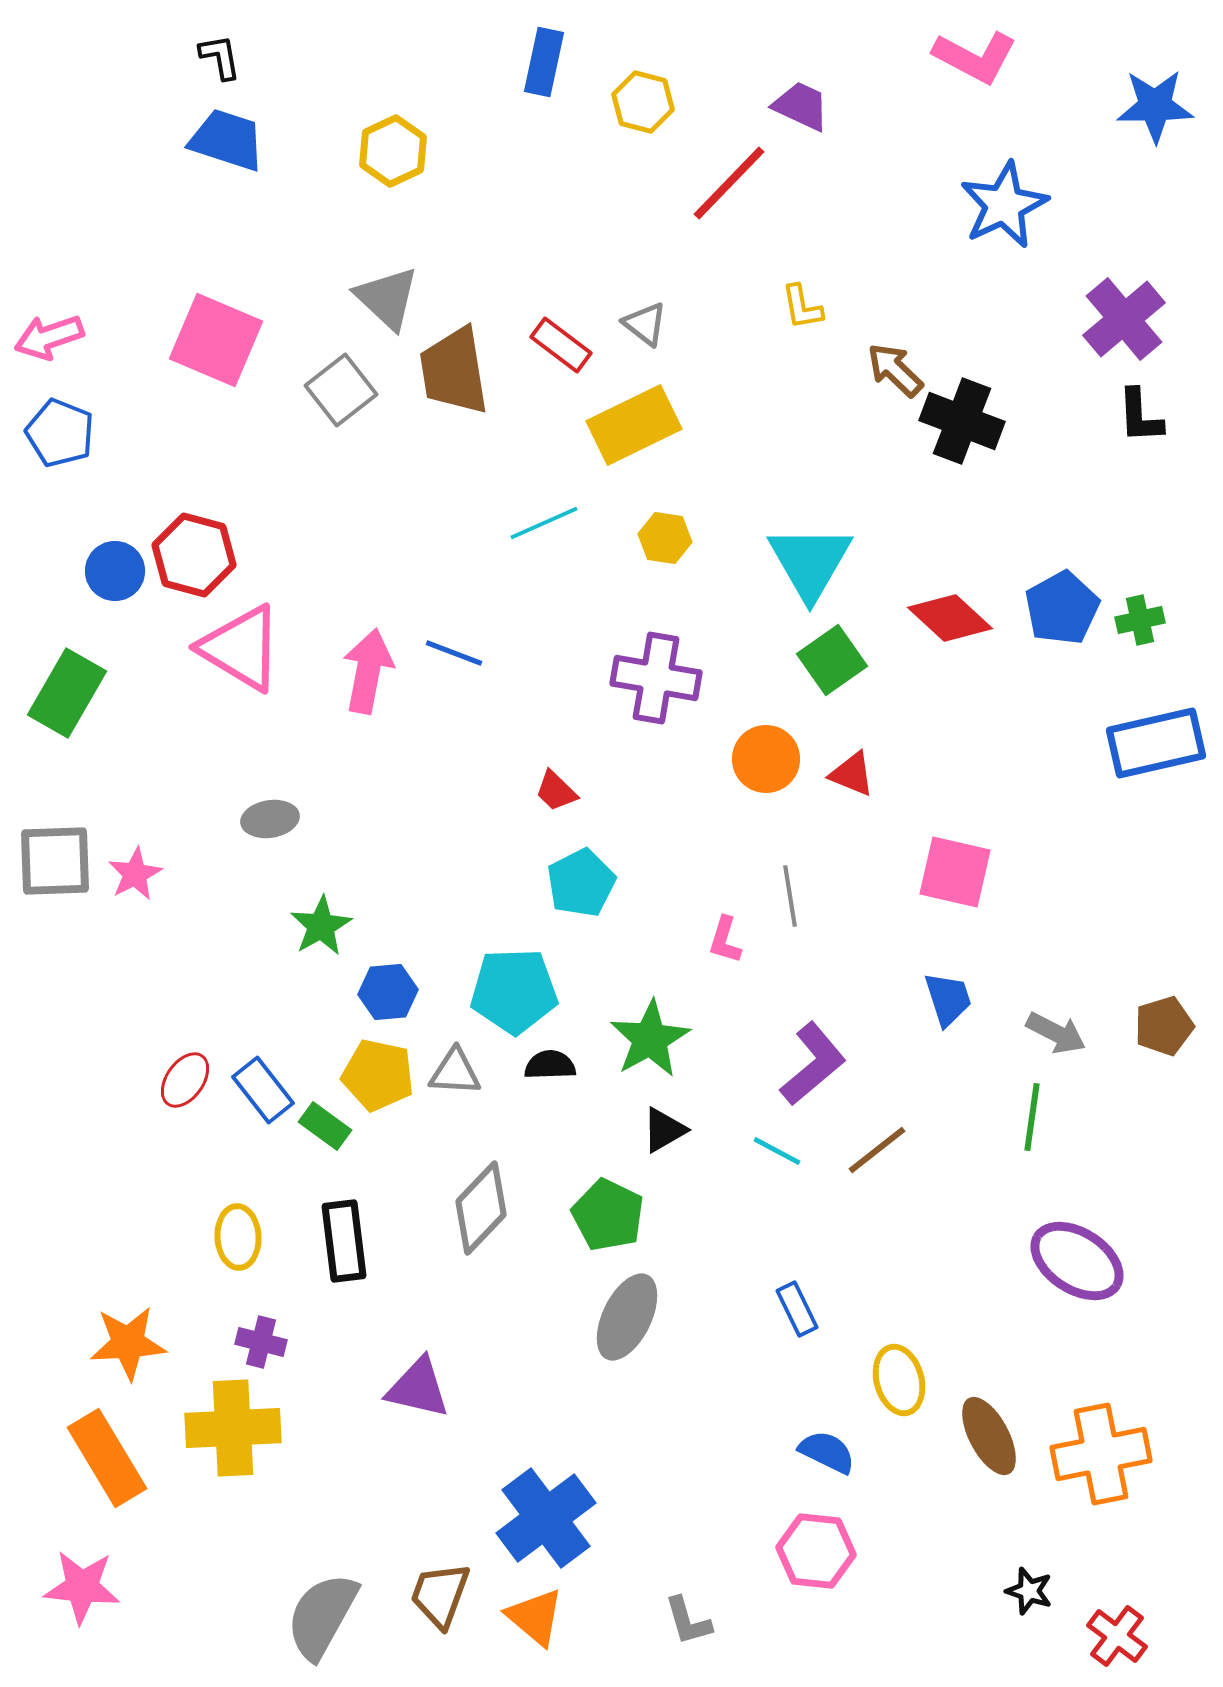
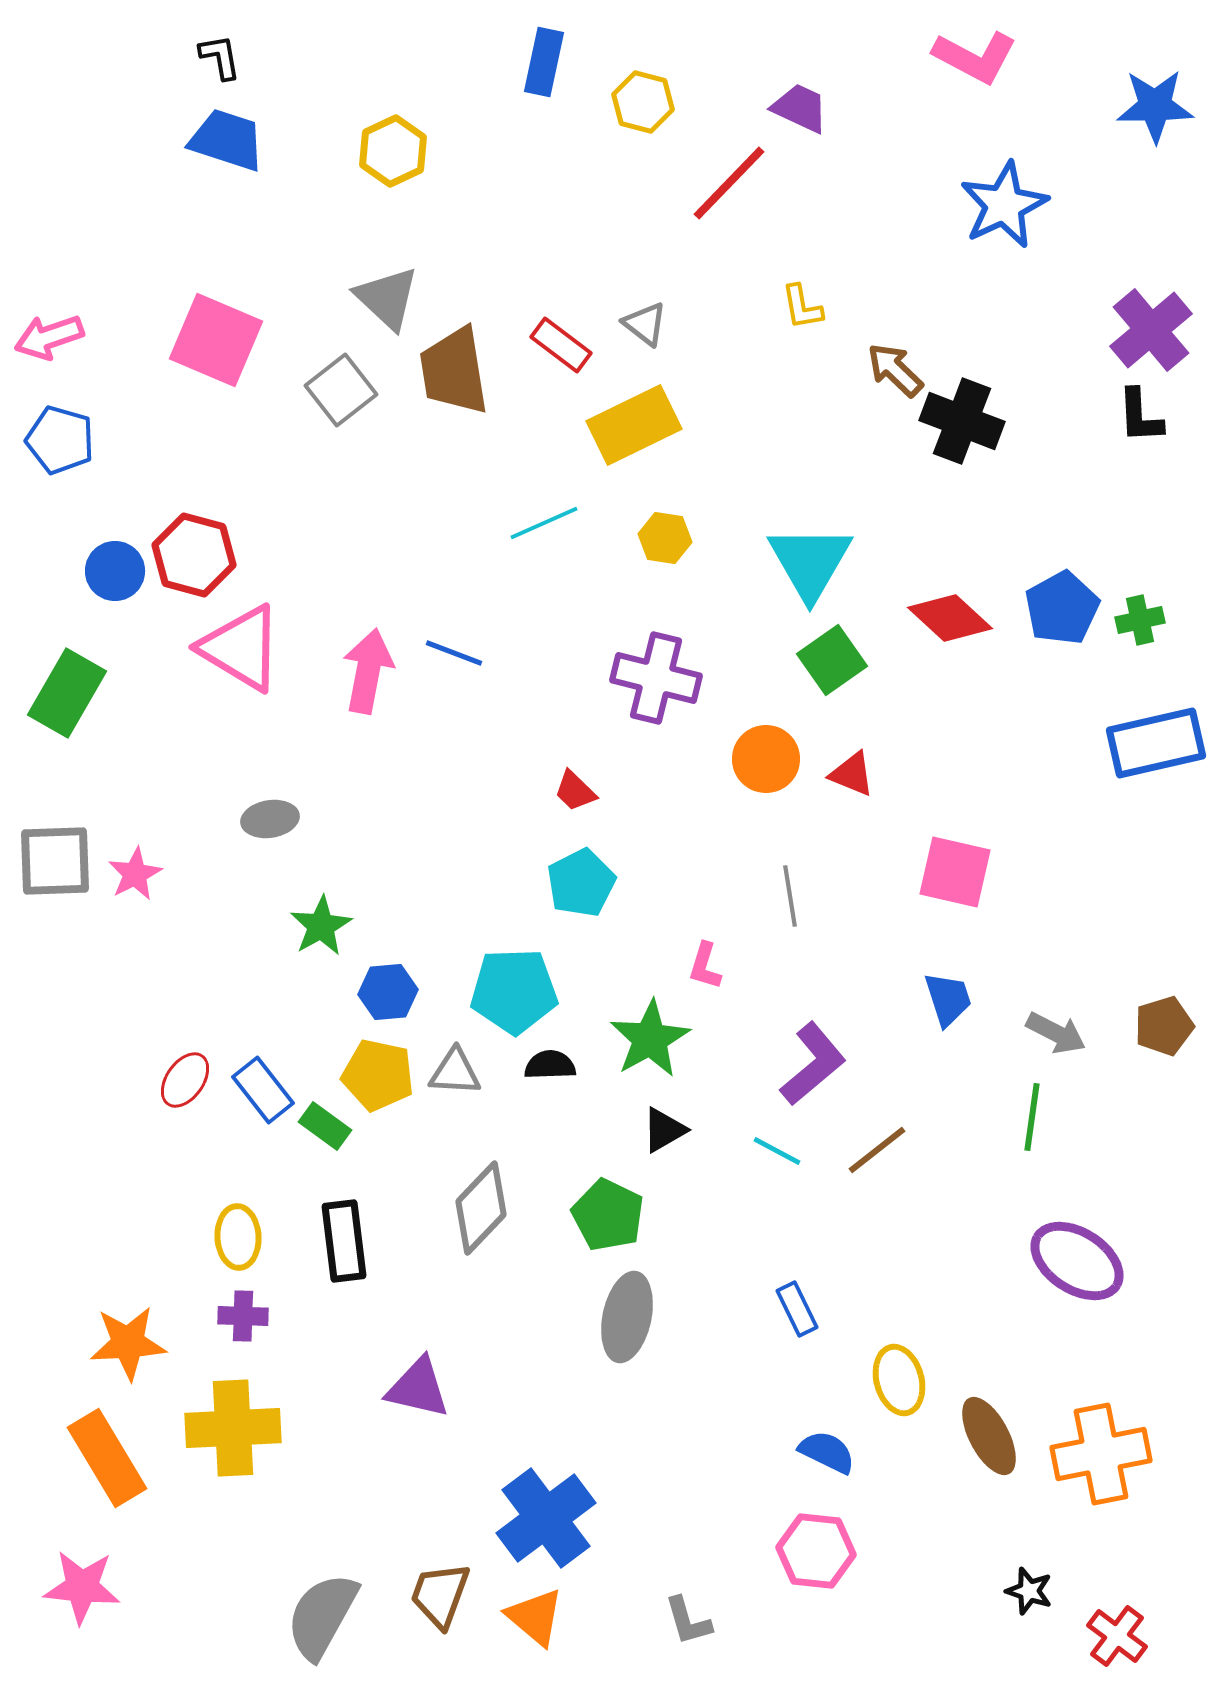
purple trapezoid at (801, 106): moved 1 px left, 2 px down
purple cross at (1124, 319): moved 27 px right, 11 px down
blue pentagon at (60, 433): moved 7 px down; rotated 6 degrees counterclockwise
purple cross at (656, 678): rotated 4 degrees clockwise
red trapezoid at (556, 791): moved 19 px right
pink L-shape at (725, 940): moved 20 px left, 26 px down
gray ellipse at (627, 1317): rotated 14 degrees counterclockwise
purple cross at (261, 1342): moved 18 px left, 26 px up; rotated 12 degrees counterclockwise
